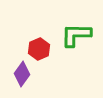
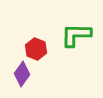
red hexagon: moved 3 px left; rotated 15 degrees counterclockwise
